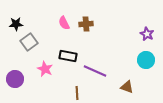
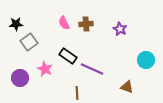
purple star: moved 27 px left, 5 px up
black rectangle: rotated 24 degrees clockwise
purple line: moved 3 px left, 2 px up
purple circle: moved 5 px right, 1 px up
